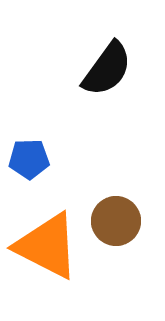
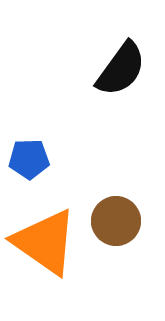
black semicircle: moved 14 px right
orange triangle: moved 2 px left, 4 px up; rotated 8 degrees clockwise
